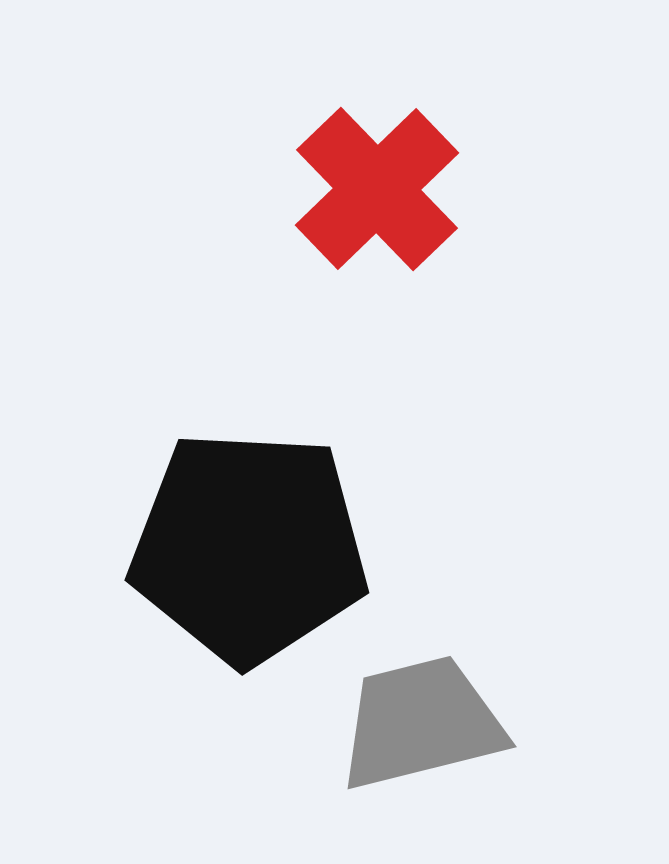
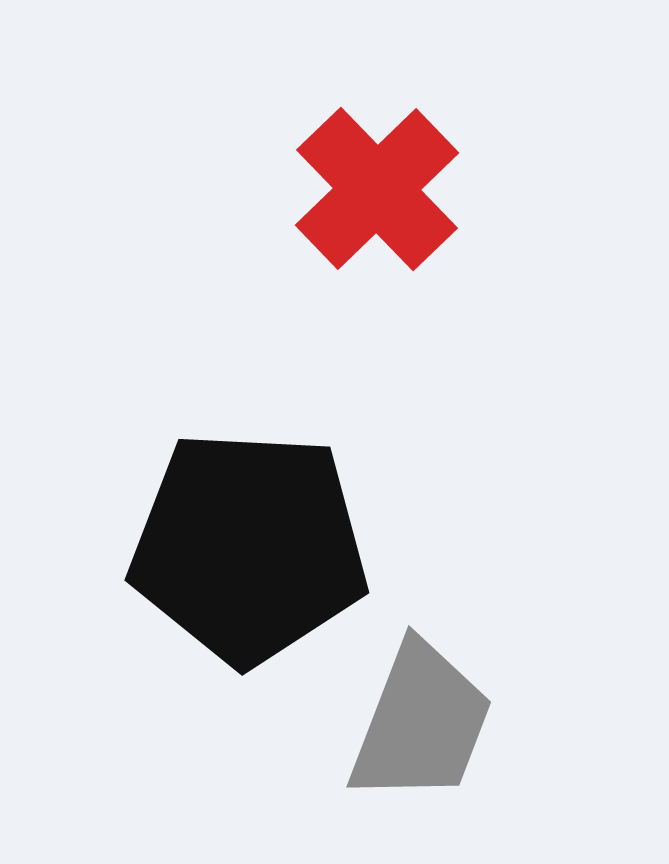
gray trapezoid: rotated 125 degrees clockwise
